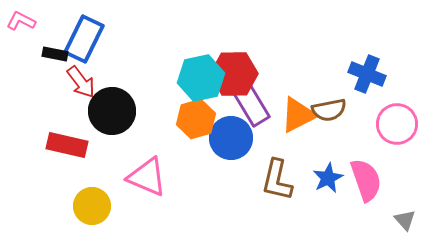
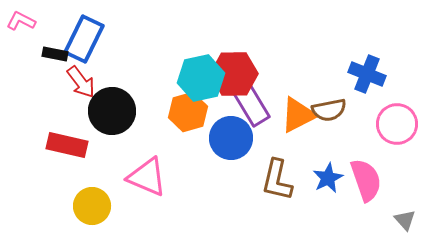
orange hexagon: moved 8 px left, 7 px up
